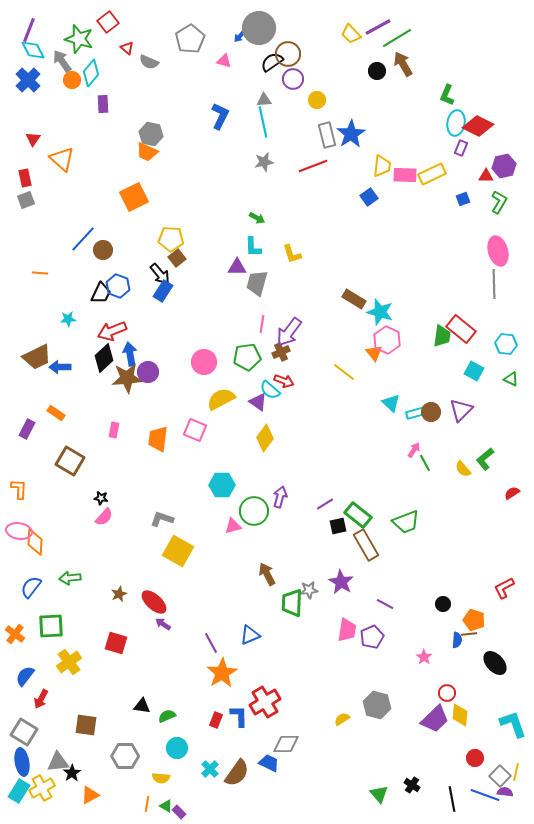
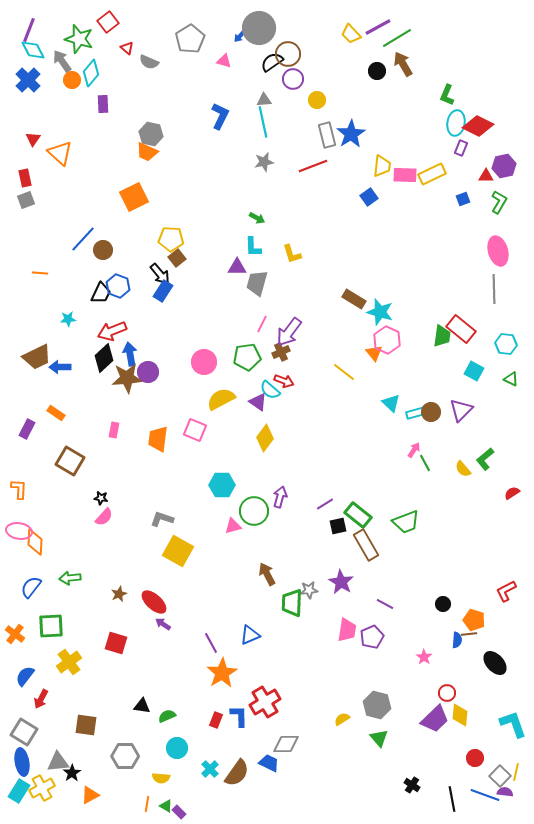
orange triangle at (62, 159): moved 2 px left, 6 px up
gray line at (494, 284): moved 5 px down
pink line at (262, 324): rotated 18 degrees clockwise
red L-shape at (504, 588): moved 2 px right, 3 px down
green triangle at (379, 794): moved 56 px up
